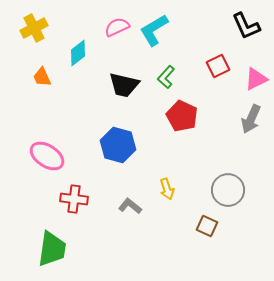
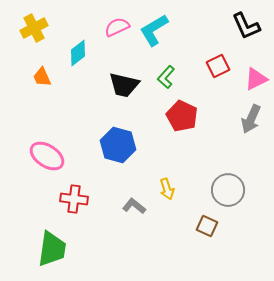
gray L-shape: moved 4 px right
